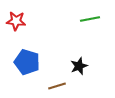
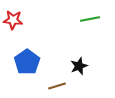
red star: moved 3 px left, 1 px up
blue pentagon: rotated 20 degrees clockwise
